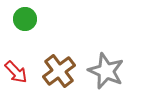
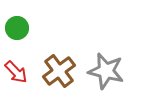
green circle: moved 8 px left, 9 px down
gray star: rotated 9 degrees counterclockwise
